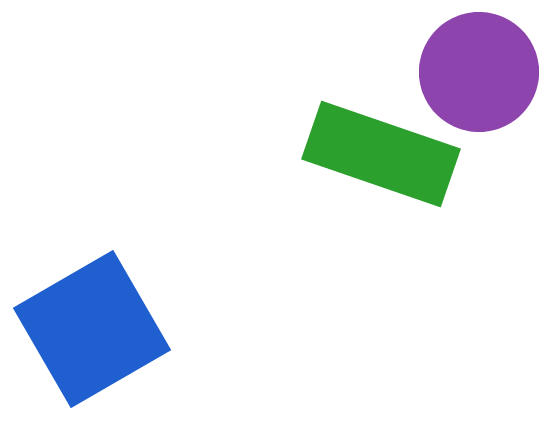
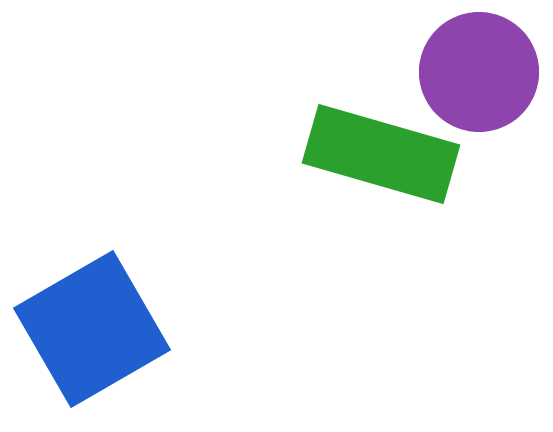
green rectangle: rotated 3 degrees counterclockwise
